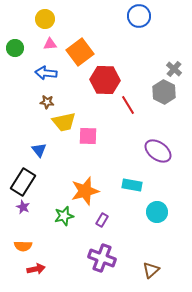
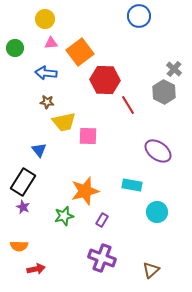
pink triangle: moved 1 px right, 1 px up
orange semicircle: moved 4 px left
